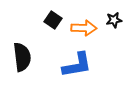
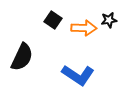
black star: moved 5 px left
black semicircle: rotated 32 degrees clockwise
blue L-shape: moved 1 px right, 10 px down; rotated 44 degrees clockwise
